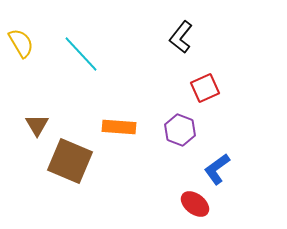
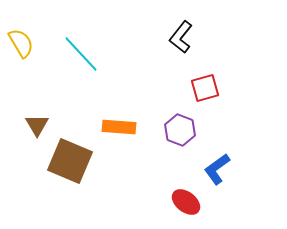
red square: rotated 8 degrees clockwise
red ellipse: moved 9 px left, 2 px up
